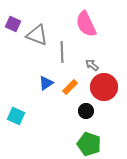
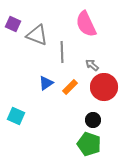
black circle: moved 7 px right, 9 px down
